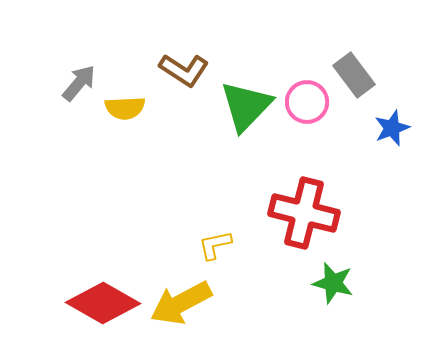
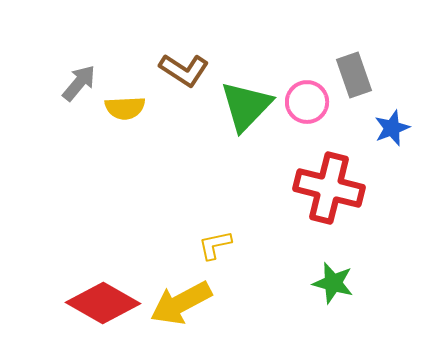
gray rectangle: rotated 18 degrees clockwise
red cross: moved 25 px right, 25 px up
